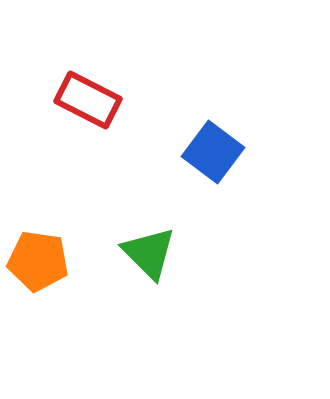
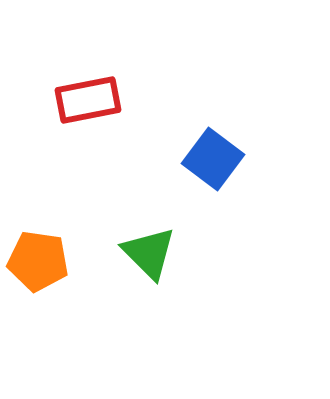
red rectangle: rotated 38 degrees counterclockwise
blue square: moved 7 px down
